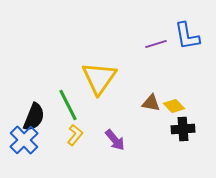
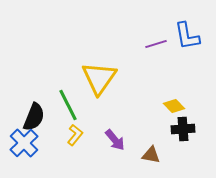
brown triangle: moved 52 px down
blue cross: moved 3 px down
